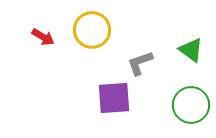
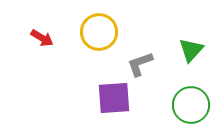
yellow circle: moved 7 px right, 2 px down
red arrow: moved 1 px left, 1 px down
green triangle: rotated 36 degrees clockwise
gray L-shape: moved 1 px down
